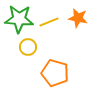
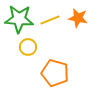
yellow line: moved 1 px right, 2 px up
